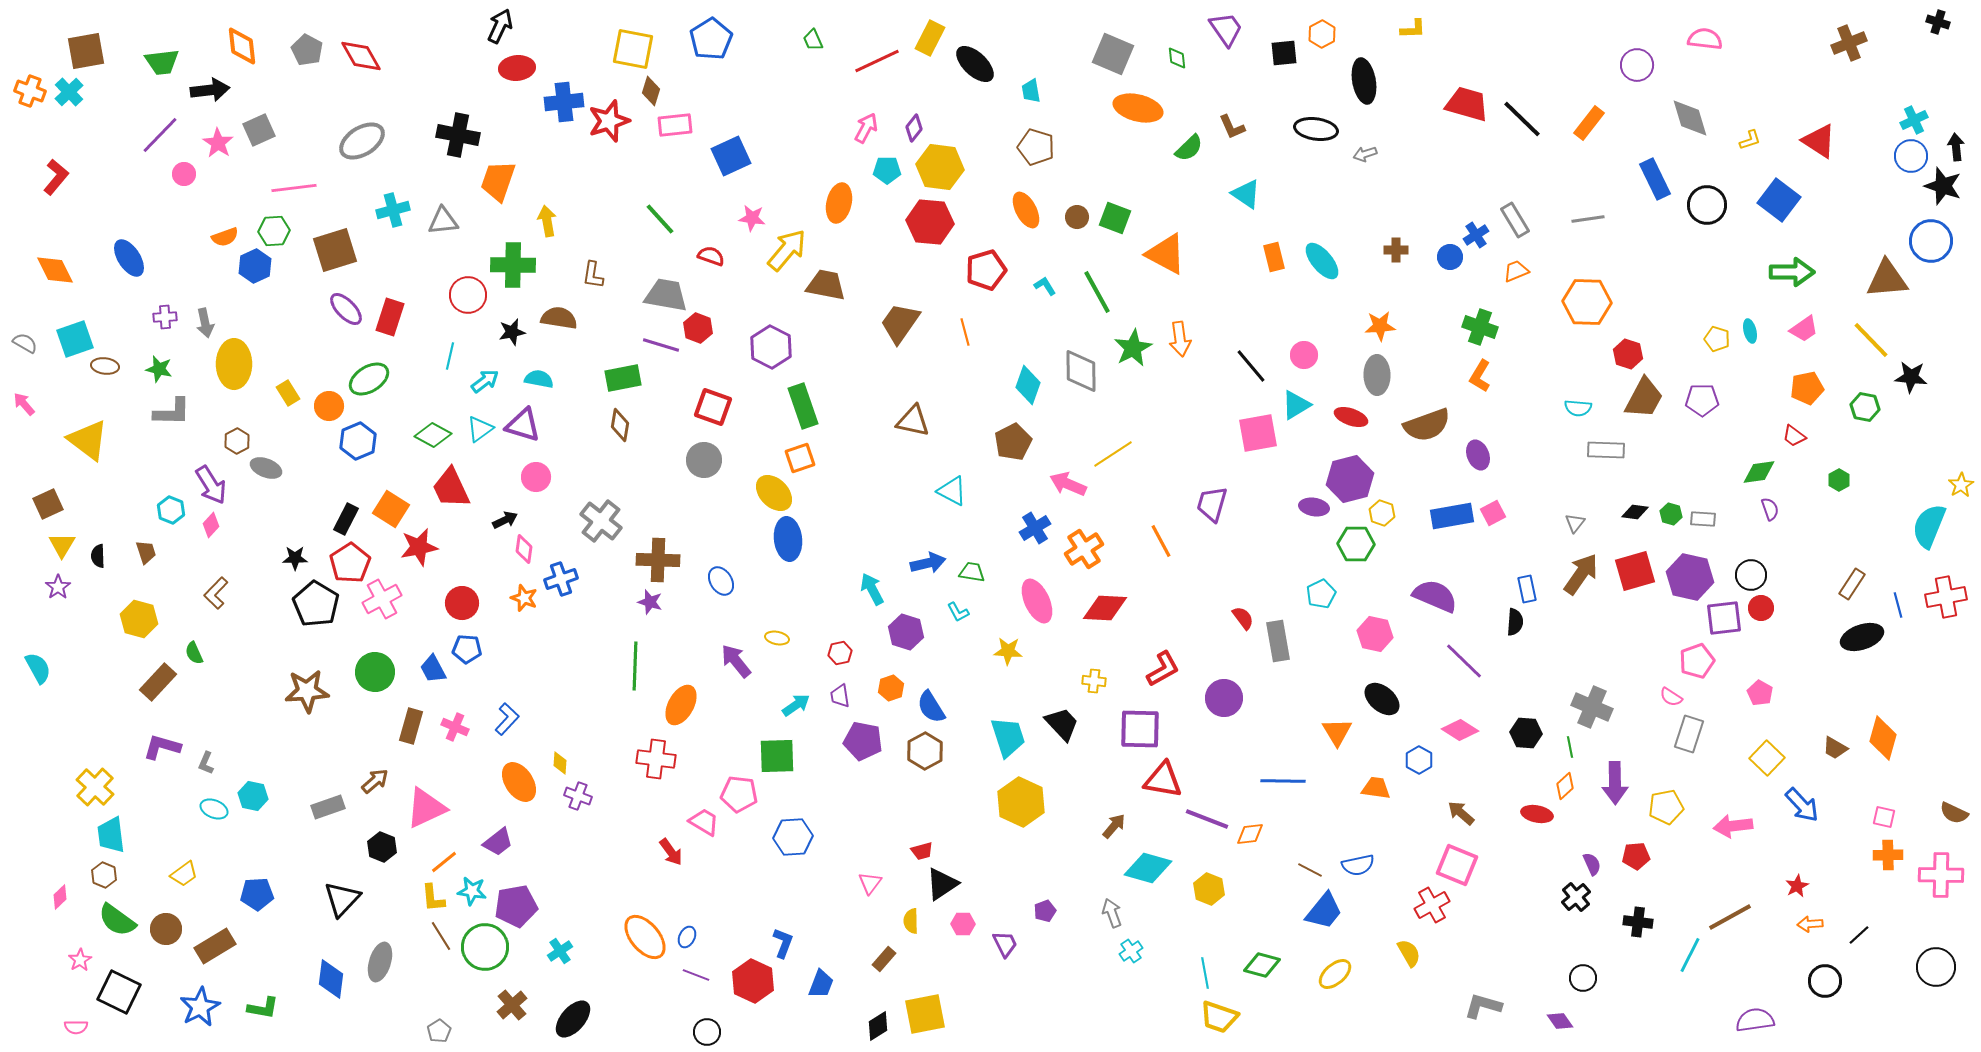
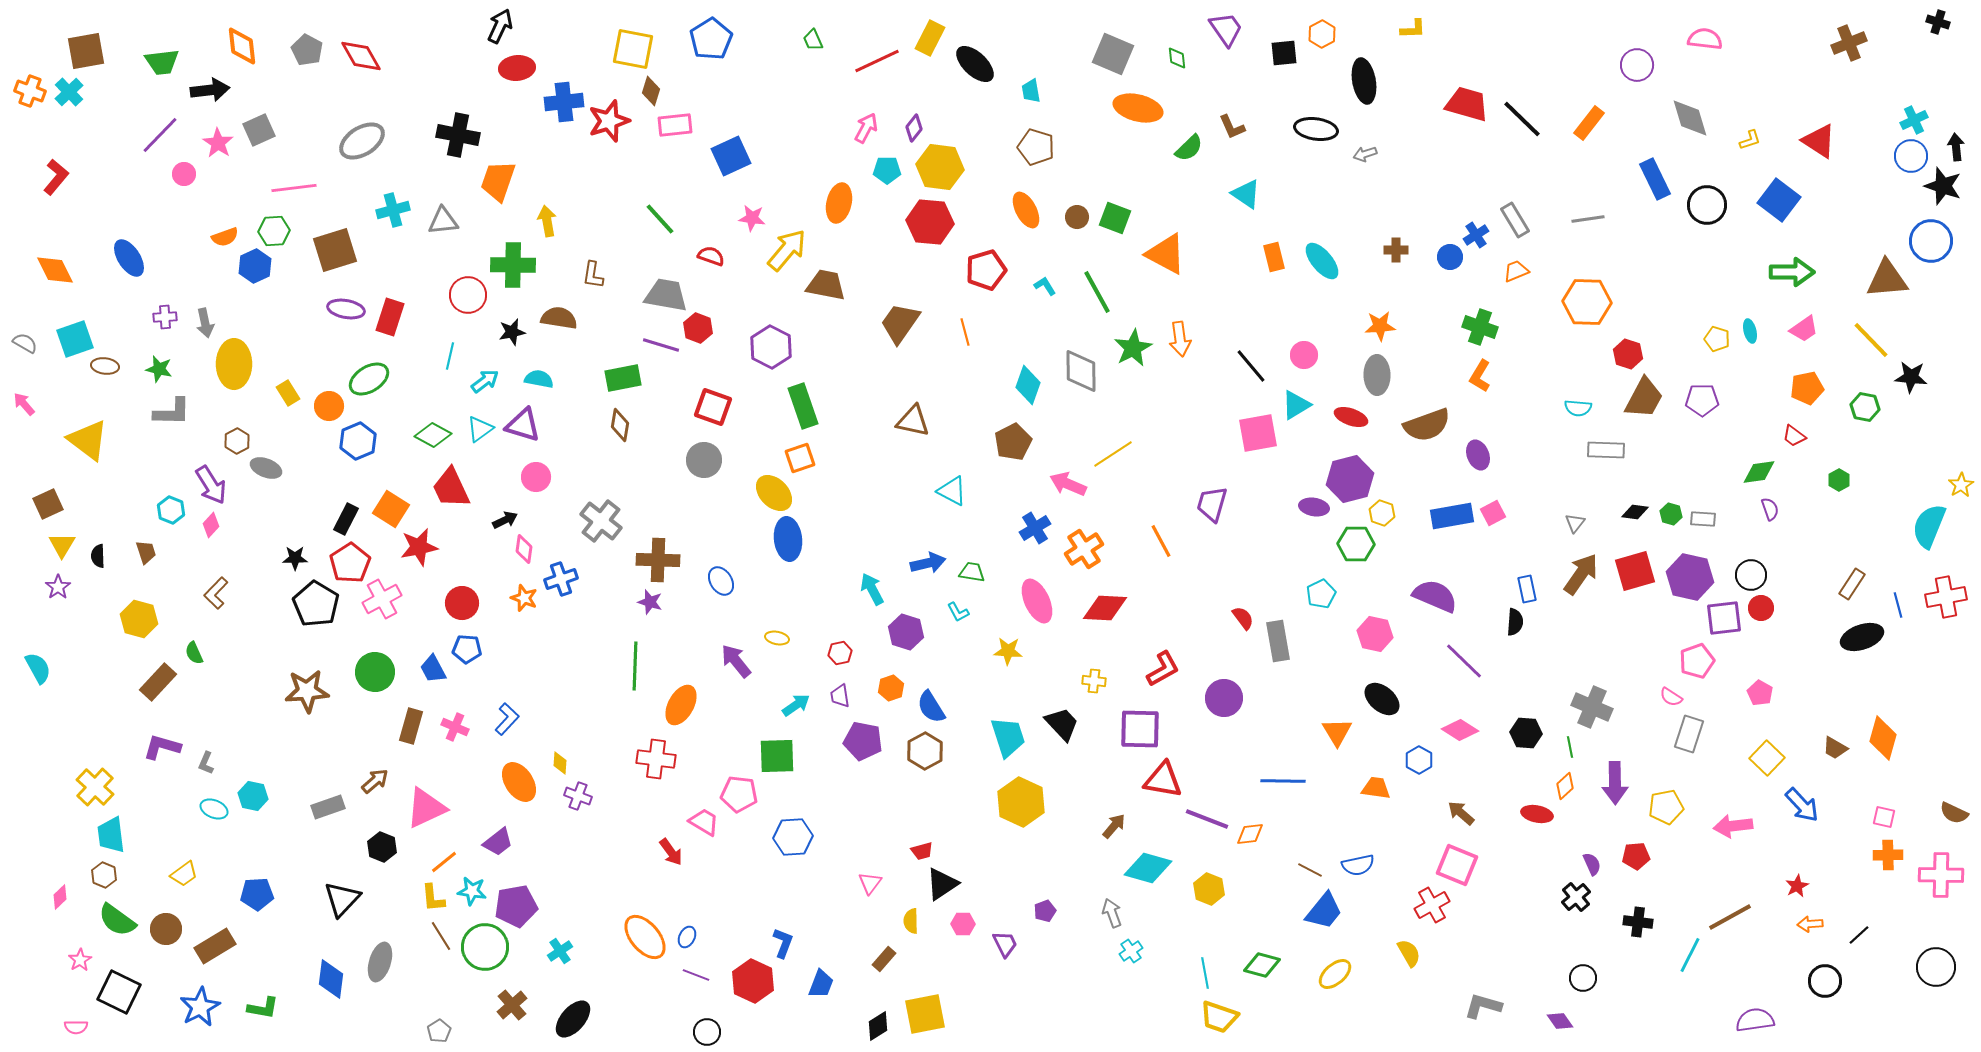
purple ellipse at (346, 309): rotated 36 degrees counterclockwise
